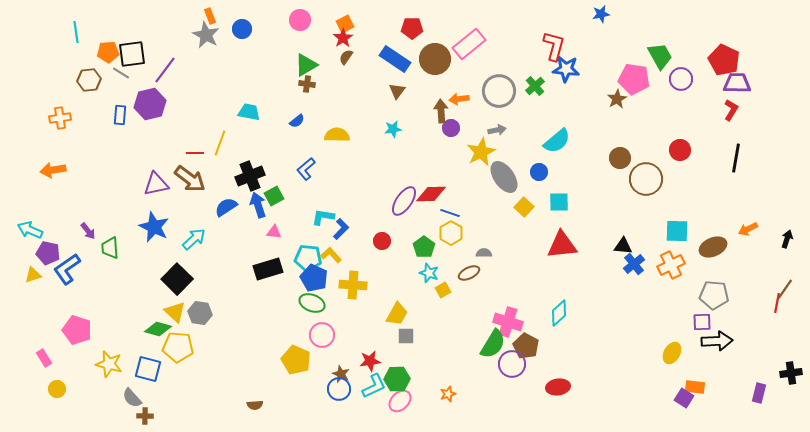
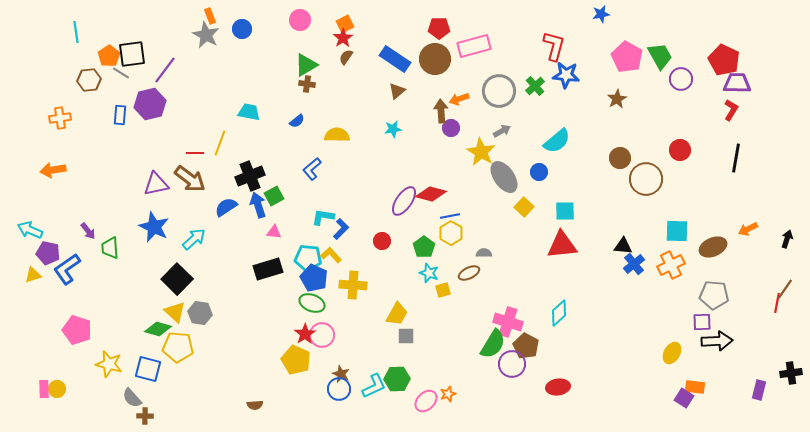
red pentagon at (412, 28): moved 27 px right
pink rectangle at (469, 44): moved 5 px right, 2 px down; rotated 24 degrees clockwise
orange pentagon at (108, 52): moved 1 px right, 4 px down; rotated 30 degrees counterclockwise
blue star at (566, 69): moved 6 px down
pink pentagon at (634, 79): moved 7 px left, 22 px up; rotated 20 degrees clockwise
brown triangle at (397, 91): rotated 12 degrees clockwise
orange arrow at (459, 99): rotated 12 degrees counterclockwise
gray arrow at (497, 130): moved 5 px right, 1 px down; rotated 18 degrees counterclockwise
yellow star at (481, 152): rotated 16 degrees counterclockwise
blue L-shape at (306, 169): moved 6 px right
red diamond at (431, 194): rotated 16 degrees clockwise
cyan square at (559, 202): moved 6 px right, 9 px down
blue line at (450, 213): moved 3 px down; rotated 30 degrees counterclockwise
yellow square at (443, 290): rotated 14 degrees clockwise
pink rectangle at (44, 358): moved 31 px down; rotated 30 degrees clockwise
red star at (370, 361): moved 65 px left, 27 px up; rotated 25 degrees counterclockwise
purple rectangle at (759, 393): moved 3 px up
pink ellipse at (400, 401): moved 26 px right
